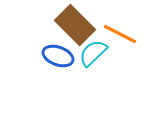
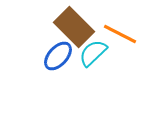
brown rectangle: moved 1 px left, 2 px down
blue ellipse: rotated 68 degrees counterclockwise
